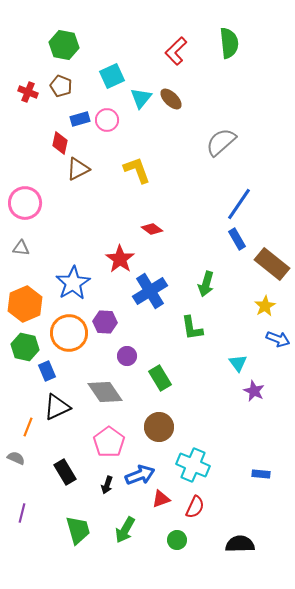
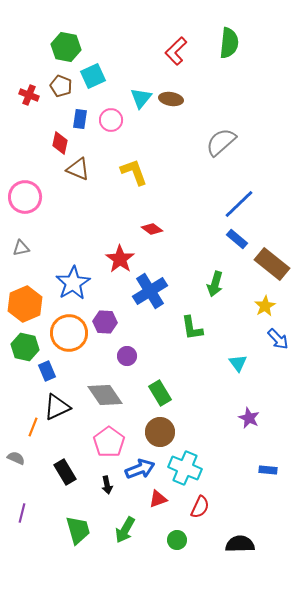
green semicircle at (229, 43): rotated 12 degrees clockwise
green hexagon at (64, 45): moved 2 px right, 2 px down
cyan square at (112, 76): moved 19 px left
red cross at (28, 92): moved 1 px right, 3 px down
brown ellipse at (171, 99): rotated 35 degrees counterclockwise
blue rectangle at (80, 119): rotated 66 degrees counterclockwise
pink circle at (107, 120): moved 4 px right
brown triangle at (78, 169): rotated 50 degrees clockwise
yellow L-shape at (137, 170): moved 3 px left, 2 px down
pink circle at (25, 203): moved 6 px up
blue line at (239, 204): rotated 12 degrees clockwise
blue rectangle at (237, 239): rotated 20 degrees counterclockwise
gray triangle at (21, 248): rotated 18 degrees counterclockwise
green arrow at (206, 284): moved 9 px right
blue arrow at (278, 339): rotated 25 degrees clockwise
green rectangle at (160, 378): moved 15 px down
purple star at (254, 391): moved 5 px left, 27 px down
gray diamond at (105, 392): moved 3 px down
orange line at (28, 427): moved 5 px right
brown circle at (159, 427): moved 1 px right, 5 px down
cyan cross at (193, 465): moved 8 px left, 3 px down
blue rectangle at (261, 474): moved 7 px right, 4 px up
blue arrow at (140, 475): moved 6 px up
black arrow at (107, 485): rotated 30 degrees counterclockwise
red triangle at (161, 499): moved 3 px left
red semicircle at (195, 507): moved 5 px right
